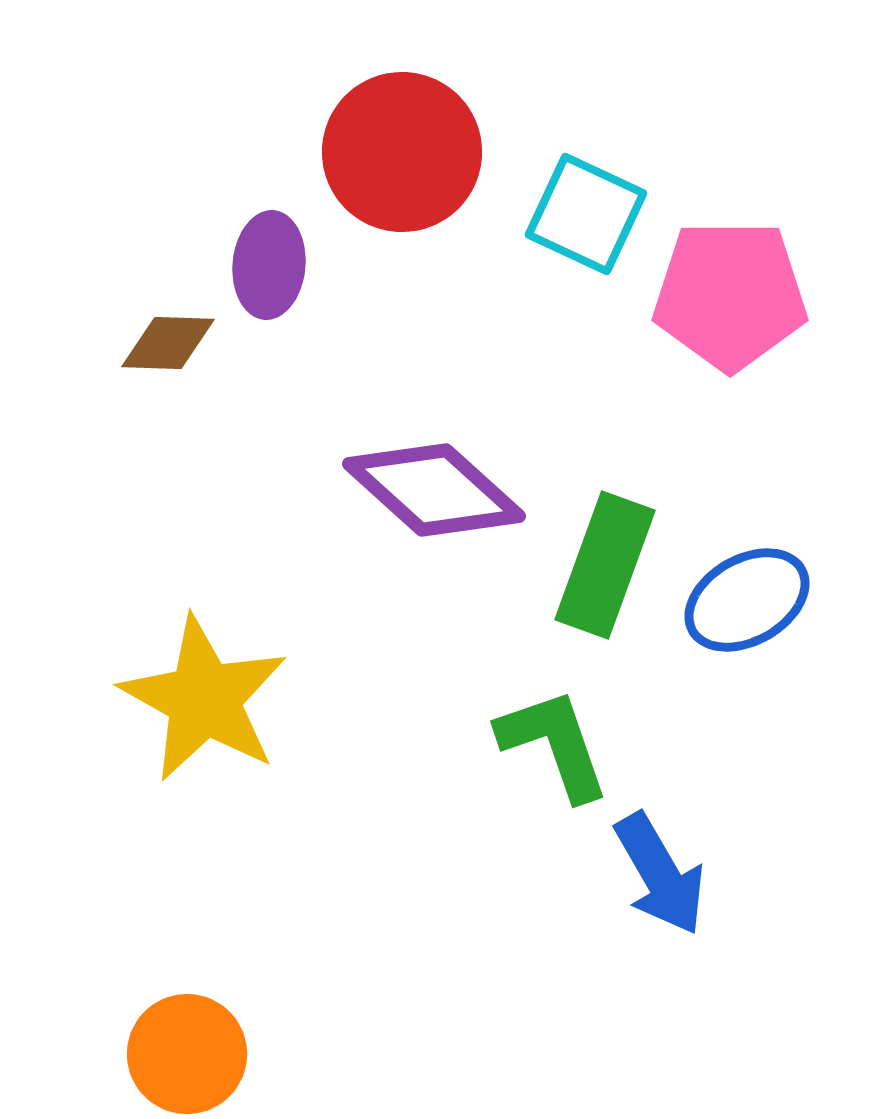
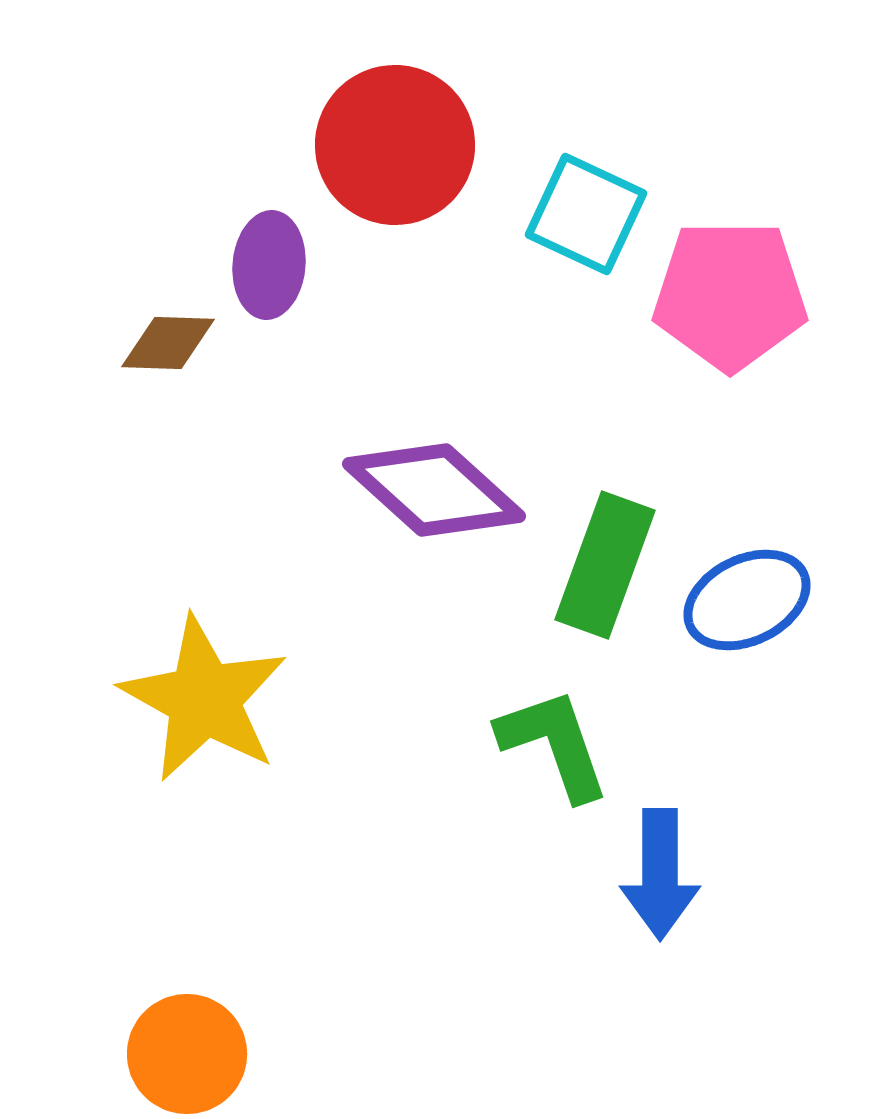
red circle: moved 7 px left, 7 px up
blue ellipse: rotated 4 degrees clockwise
blue arrow: rotated 30 degrees clockwise
